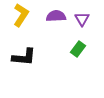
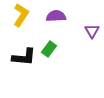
purple triangle: moved 10 px right, 12 px down
green rectangle: moved 29 px left
